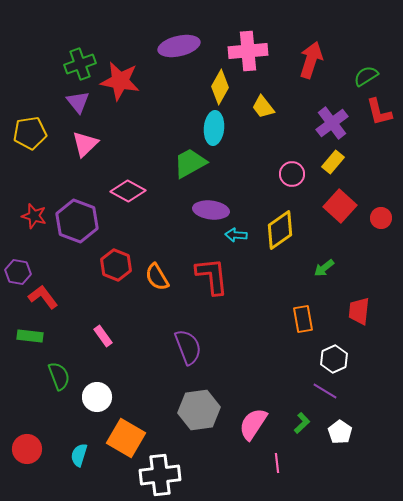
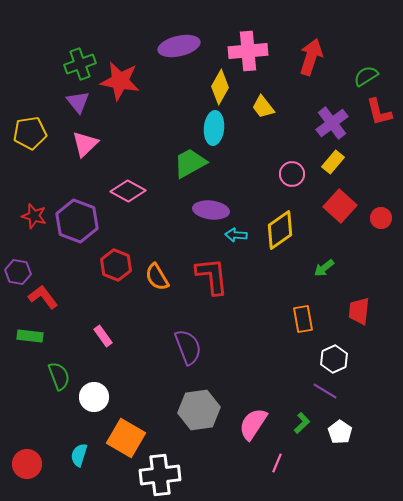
red arrow at (311, 60): moved 3 px up
white circle at (97, 397): moved 3 px left
red circle at (27, 449): moved 15 px down
pink line at (277, 463): rotated 30 degrees clockwise
